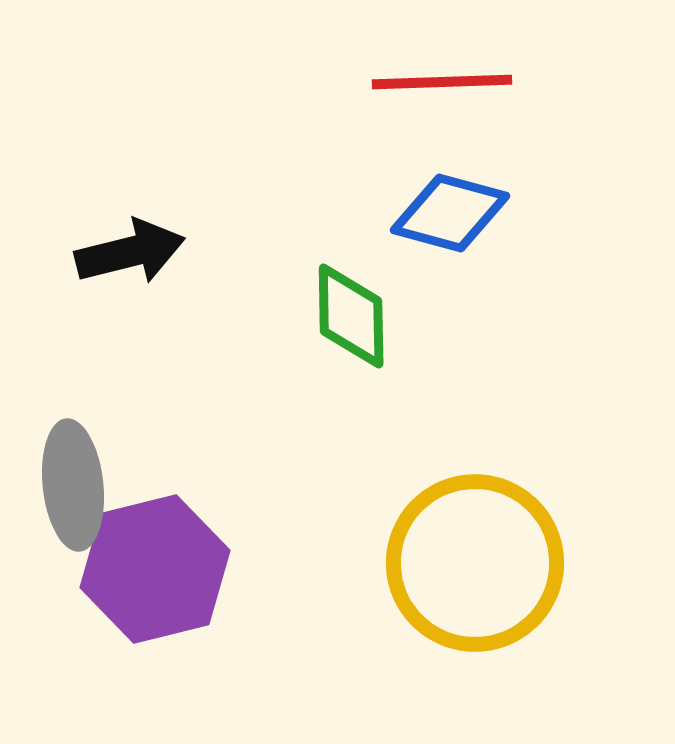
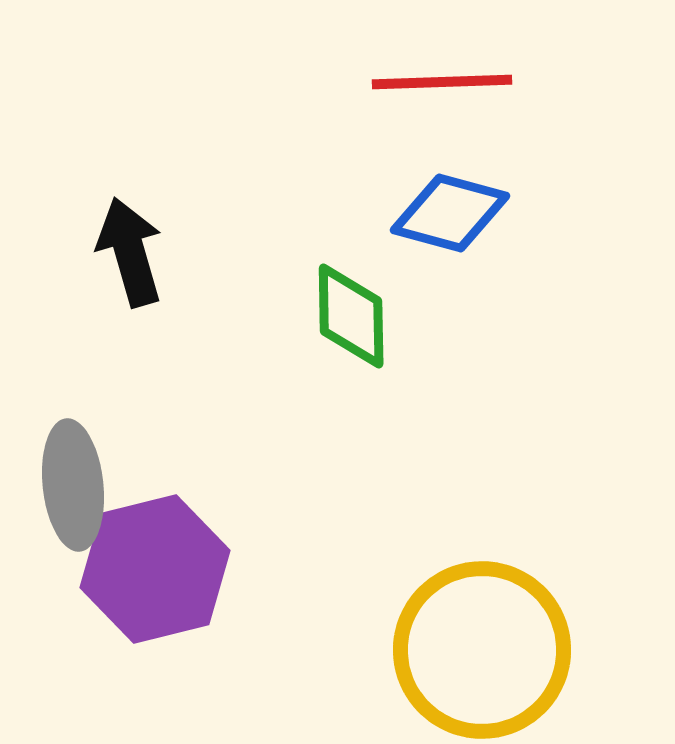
black arrow: rotated 92 degrees counterclockwise
yellow circle: moved 7 px right, 87 px down
